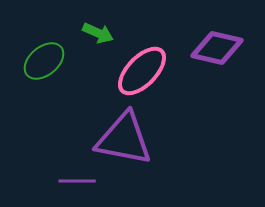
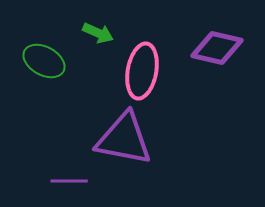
green ellipse: rotated 69 degrees clockwise
pink ellipse: rotated 34 degrees counterclockwise
purple line: moved 8 px left
